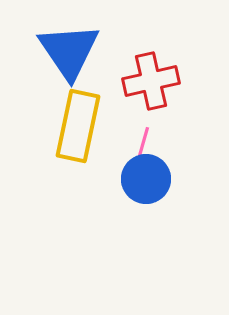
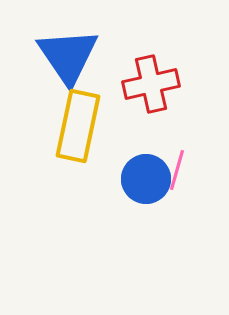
blue triangle: moved 1 px left, 5 px down
red cross: moved 3 px down
pink line: moved 35 px right, 23 px down
